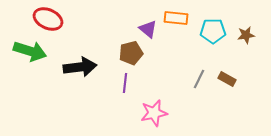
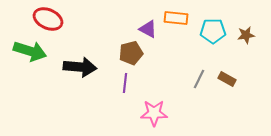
purple triangle: rotated 12 degrees counterclockwise
black arrow: rotated 12 degrees clockwise
pink star: rotated 12 degrees clockwise
